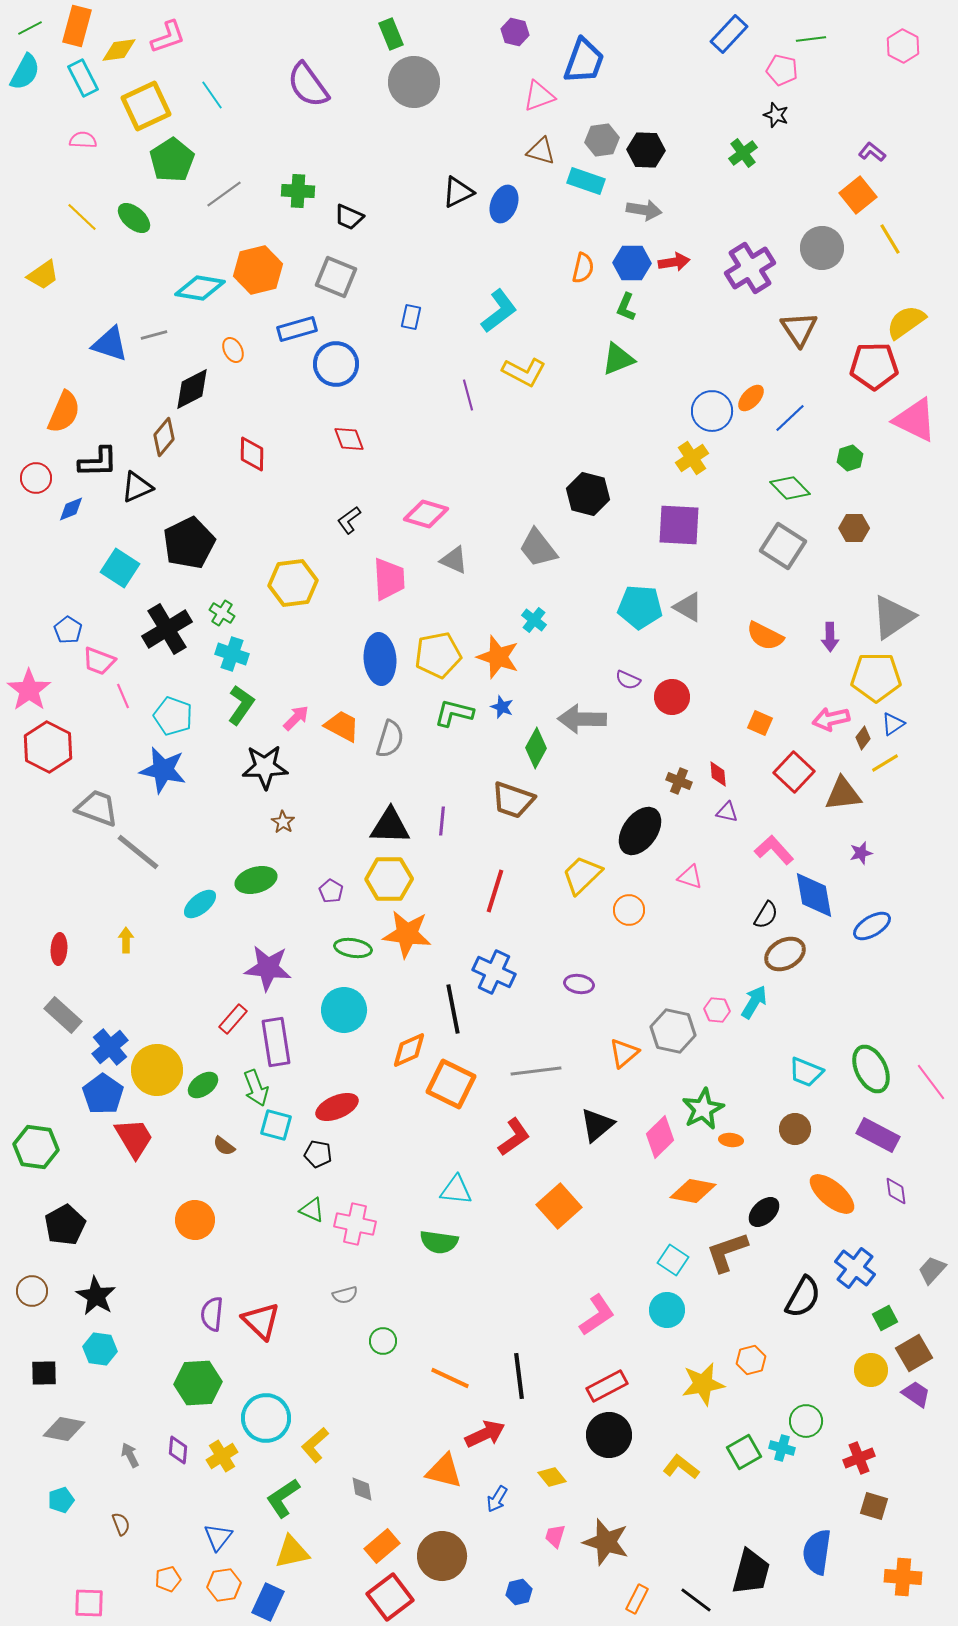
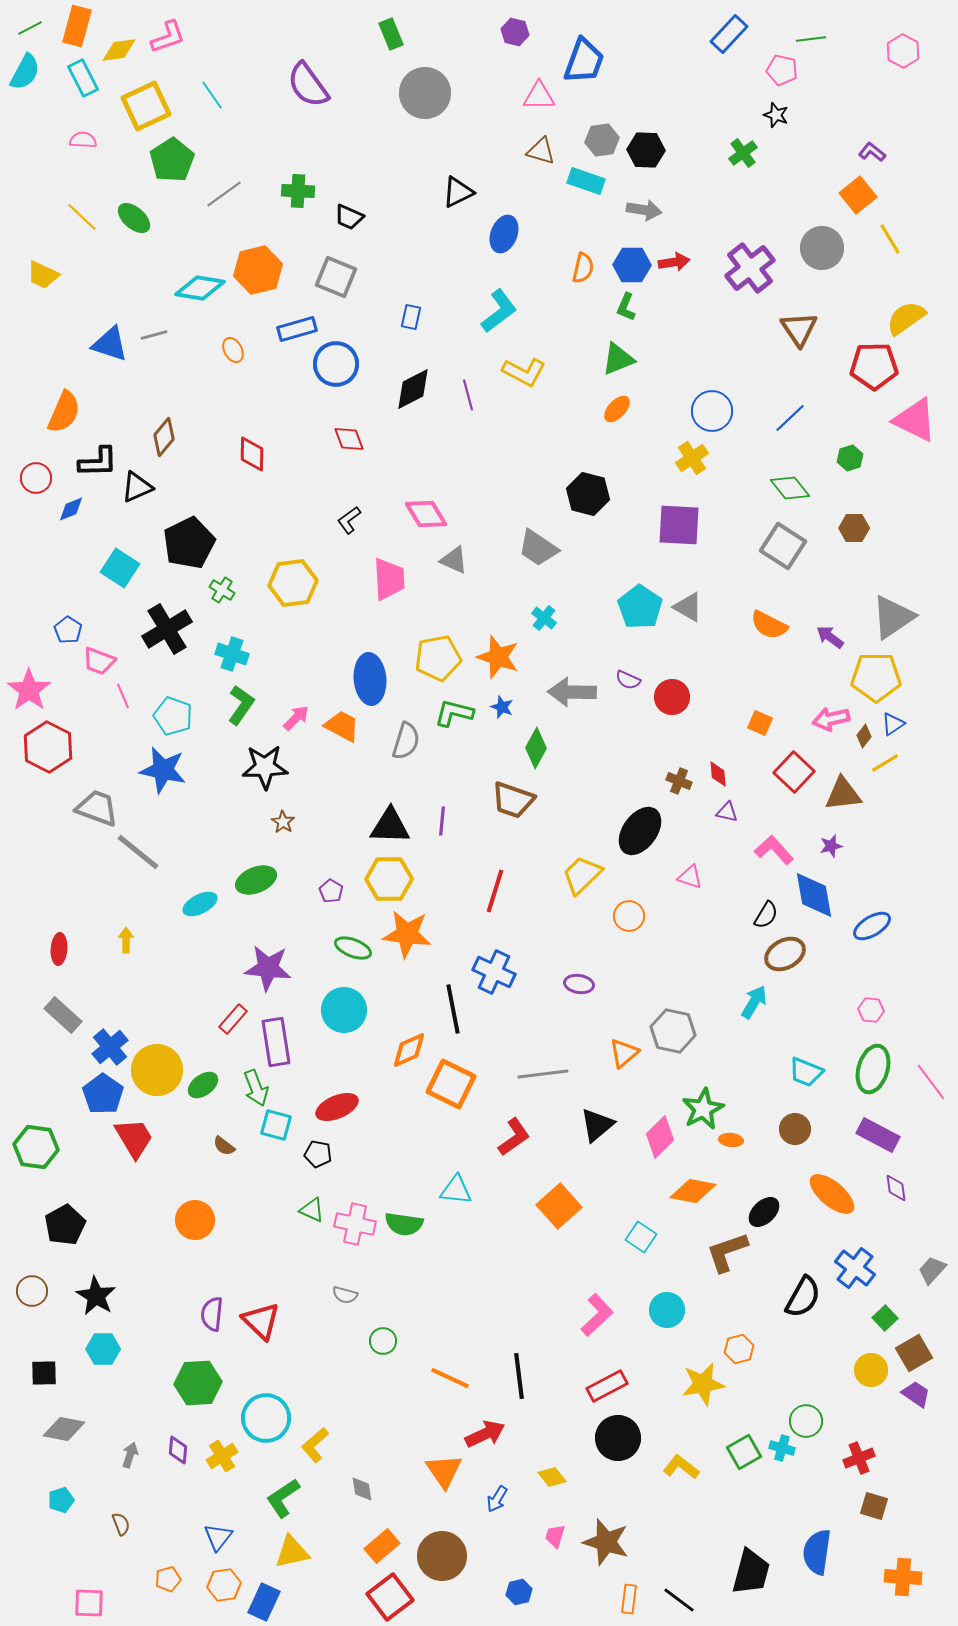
pink hexagon at (903, 46): moved 5 px down
gray circle at (414, 82): moved 11 px right, 11 px down
pink triangle at (539, 96): rotated 20 degrees clockwise
blue ellipse at (504, 204): moved 30 px down
blue hexagon at (632, 263): moved 2 px down
purple cross at (750, 268): rotated 6 degrees counterclockwise
yellow trapezoid at (43, 275): rotated 60 degrees clockwise
yellow semicircle at (906, 322): moved 4 px up
black diamond at (192, 389): moved 221 px right
orange ellipse at (751, 398): moved 134 px left, 11 px down
green diamond at (790, 488): rotated 6 degrees clockwise
pink diamond at (426, 514): rotated 42 degrees clockwise
gray trapezoid at (538, 548): rotated 18 degrees counterclockwise
cyan pentagon at (640, 607): rotated 30 degrees clockwise
green cross at (222, 613): moved 23 px up
cyan cross at (534, 620): moved 10 px right, 2 px up
orange semicircle at (765, 636): moved 4 px right, 11 px up
purple arrow at (830, 637): rotated 128 degrees clockwise
yellow pentagon at (438, 655): moved 3 px down
blue ellipse at (380, 659): moved 10 px left, 20 px down
gray arrow at (582, 719): moved 10 px left, 27 px up
brown diamond at (863, 738): moved 1 px right, 2 px up
gray semicircle at (390, 739): moved 16 px right, 2 px down
purple star at (861, 853): moved 30 px left, 7 px up
green ellipse at (256, 880): rotated 6 degrees counterclockwise
cyan ellipse at (200, 904): rotated 12 degrees clockwise
orange circle at (629, 910): moved 6 px down
green ellipse at (353, 948): rotated 12 degrees clockwise
pink hexagon at (717, 1010): moved 154 px right
green ellipse at (871, 1069): moved 2 px right; rotated 42 degrees clockwise
gray line at (536, 1071): moved 7 px right, 3 px down
purple diamond at (896, 1191): moved 3 px up
green semicircle at (439, 1242): moved 35 px left, 18 px up
cyan square at (673, 1260): moved 32 px left, 23 px up
gray semicircle at (345, 1295): rotated 30 degrees clockwise
pink L-shape at (597, 1315): rotated 9 degrees counterclockwise
green square at (885, 1318): rotated 15 degrees counterclockwise
cyan hexagon at (100, 1349): moved 3 px right; rotated 8 degrees counterclockwise
orange hexagon at (751, 1360): moved 12 px left, 11 px up
black circle at (609, 1435): moved 9 px right, 3 px down
gray arrow at (130, 1455): rotated 45 degrees clockwise
orange triangle at (444, 1471): rotated 42 degrees clockwise
orange rectangle at (637, 1599): moved 8 px left; rotated 20 degrees counterclockwise
black line at (696, 1600): moved 17 px left
blue rectangle at (268, 1602): moved 4 px left
